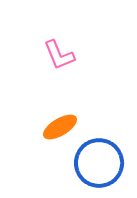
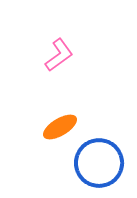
pink L-shape: rotated 104 degrees counterclockwise
